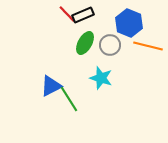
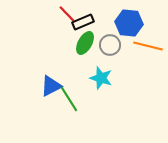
black rectangle: moved 7 px down
blue hexagon: rotated 16 degrees counterclockwise
